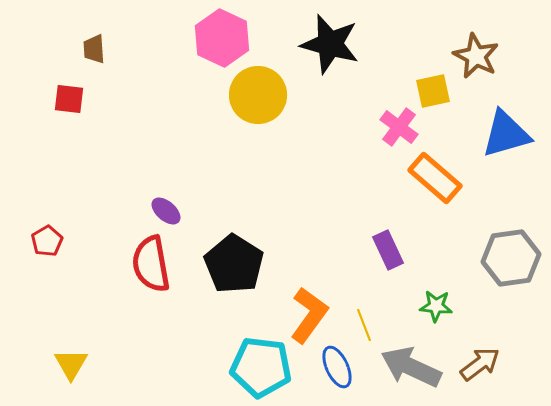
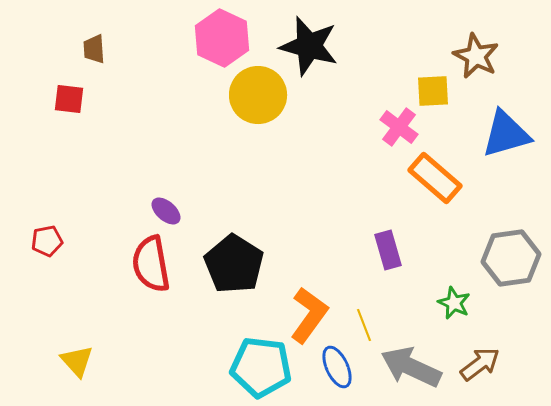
black star: moved 21 px left, 2 px down
yellow square: rotated 9 degrees clockwise
red pentagon: rotated 20 degrees clockwise
purple rectangle: rotated 9 degrees clockwise
green star: moved 18 px right, 3 px up; rotated 20 degrees clockwise
yellow triangle: moved 6 px right, 3 px up; rotated 12 degrees counterclockwise
